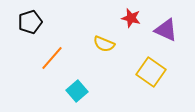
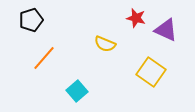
red star: moved 5 px right
black pentagon: moved 1 px right, 2 px up
yellow semicircle: moved 1 px right
orange line: moved 8 px left
